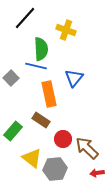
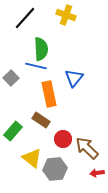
yellow cross: moved 15 px up
